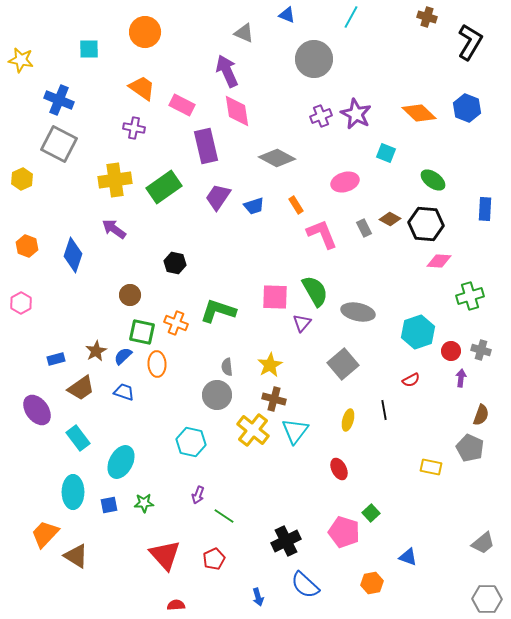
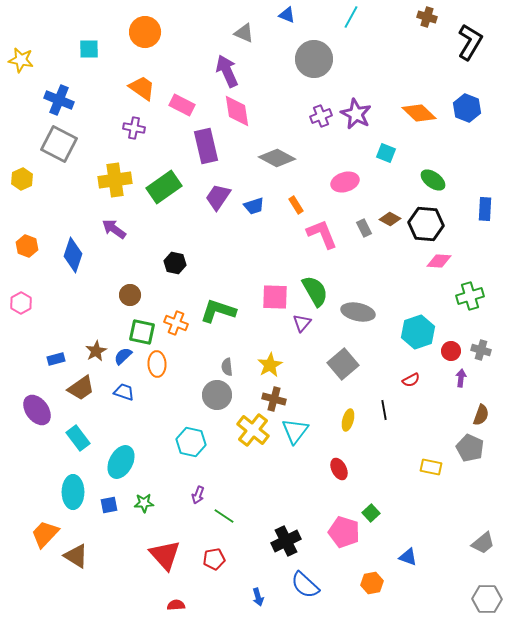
red pentagon at (214, 559): rotated 15 degrees clockwise
